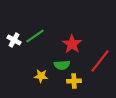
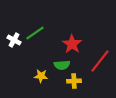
green line: moved 3 px up
